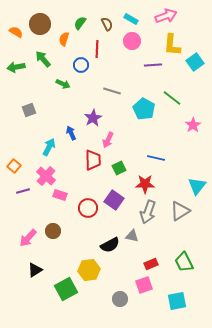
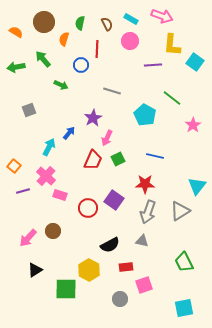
pink arrow at (166, 16): moved 4 px left; rotated 40 degrees clockwise
green semicircle at (80, 23): rotated 24 degrees counterclockwise
brown circle at (40, 24): moved 4 px right, 2 px up
pink circle at (132, 41): moved 2 px left
cyan square at (195, 62): rotated 18 degrees counterclockwise
green arrow at (63, 84): moved 2 px left, 1 px down
cyan pentagon at (144, 109): moved 1 px right, 6 px down
blue arrow at (71, 133): moved 2 px left; rotated 64 degrees clockwise
pink arrow at (108, 140): moved 1 px left, 2 px up
blue line at (156, 158): moved 1 px left, 2 px up
red trapezoid at (93, 160): rotated 25 degrees clockwise
green square at (119, 168): moved 1 px left, 9 px up
gray triangle at (132, 236): moved 10 px right, 5 px down
red rectangle at (151, 264): moved 25 px left, 3 px down; rotated 16 degrees clockwise
yellow hexagon at (89, 270): rotated 25 degrees counterclockwise
green square at (66, 289): rotated 30 degrees clockwise
cyan square at (177, 301): moved 7 px right, 7 px down
